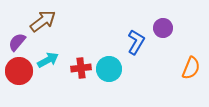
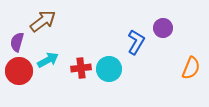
purple semicircle: rotated 24 degrees counterclockwise
